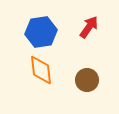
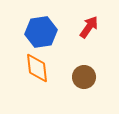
orange diamond: moved 4 px left, 2 px up
brown circle: moved 3 px left, 3 px up
